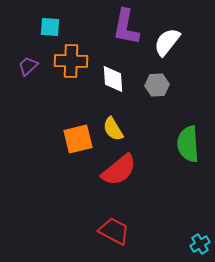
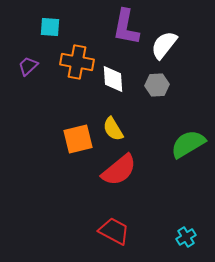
white semicircle: moved 3 px left, 3 px down
orange cross: moved 6 px right, 1 px down; rotated 8 degrees clockwise
green semicircle: rotated 63 degrees clockwise
cyan cross: moved 14 px left, 7 px up
